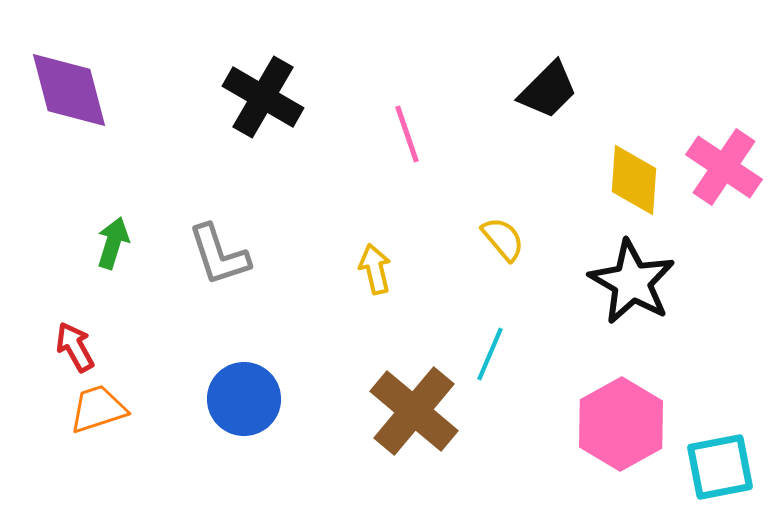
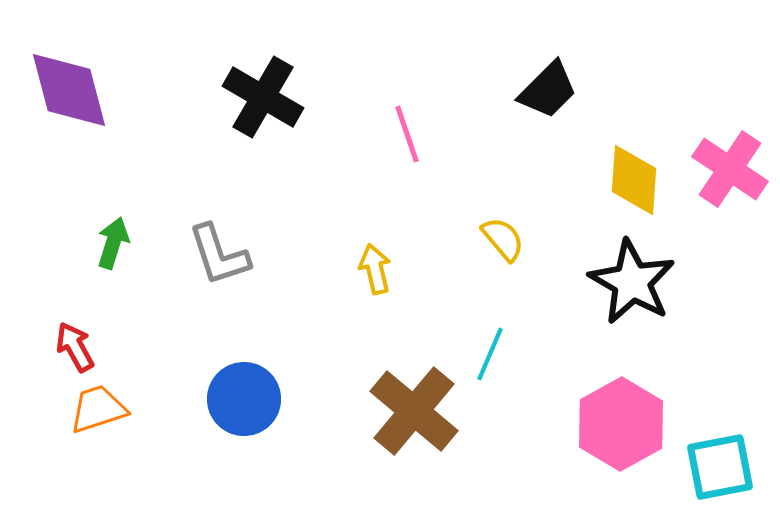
pink cross: moved 6 px right, 2 px down
